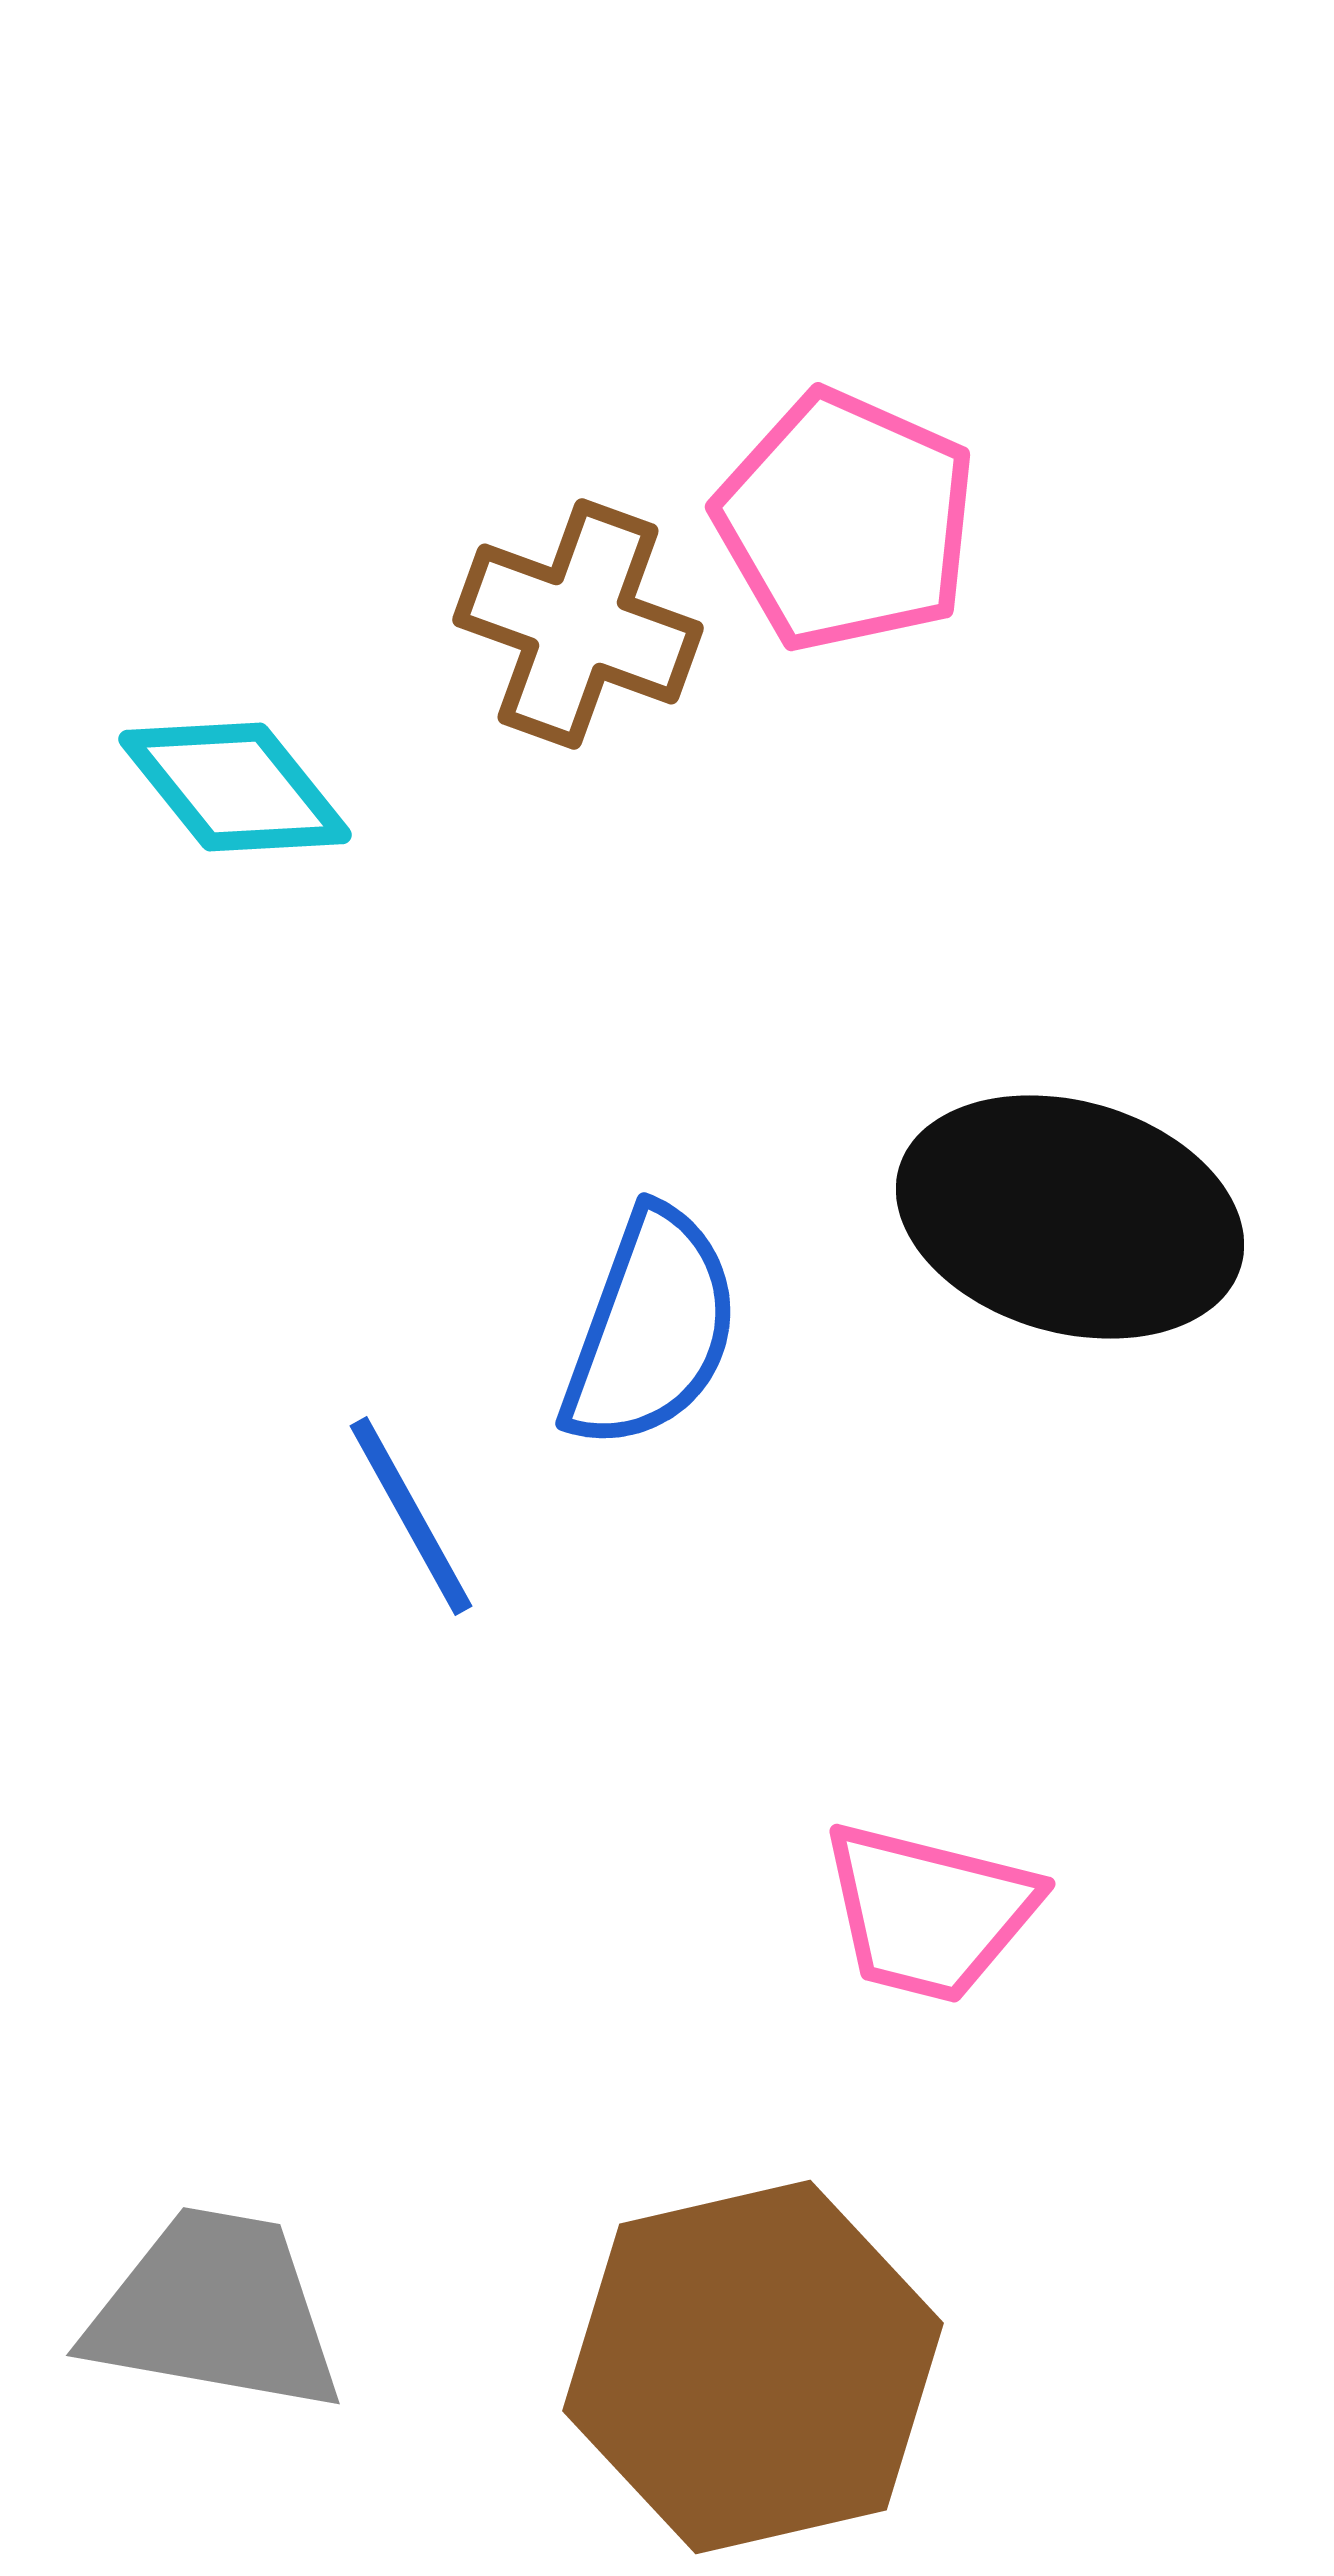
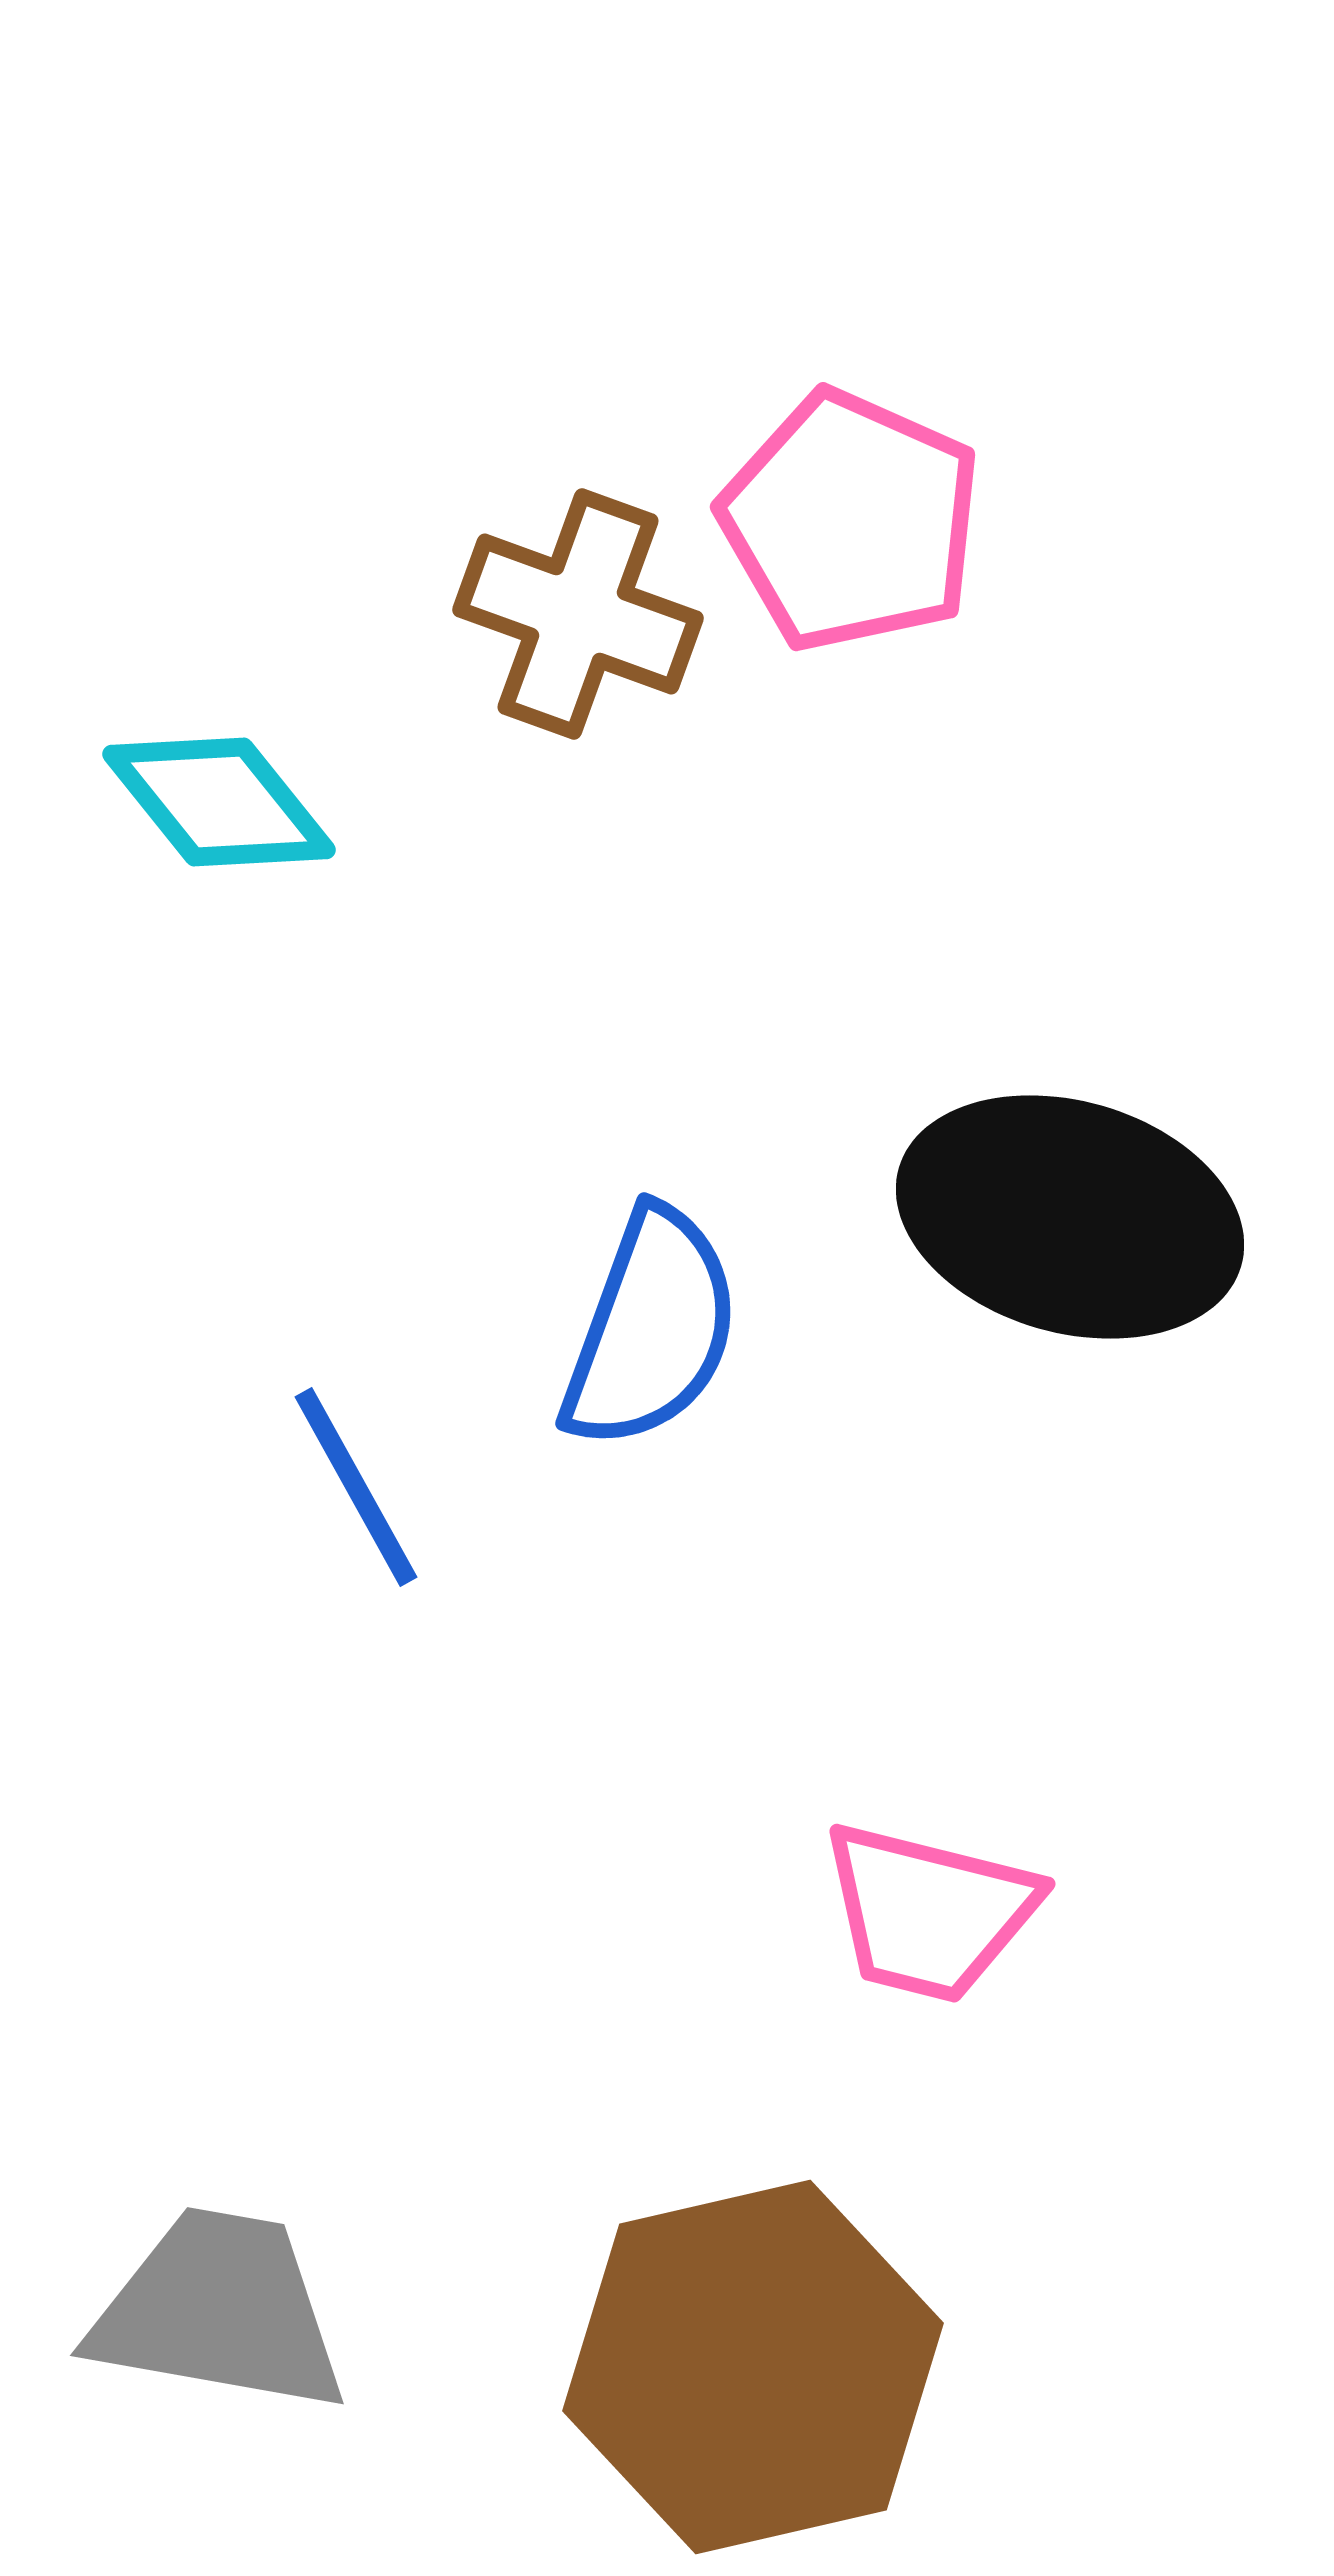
pink pentagon: moved 5 px right
brown cross: moved 10 px up
cyan diamond: moved 16 px left, 15 px down
blue line: moved 55 px left, 29 px up
gray trapezoid: moved 4 px right
